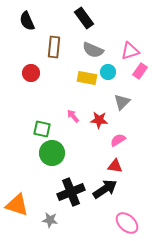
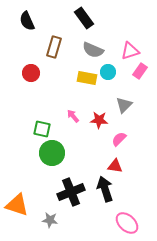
brown rectangle: rotated 10 degrees clockwise
gray triangle: moved 2 px right, 3 px down
pink semicircle: moved 1 px right, 1 px up; rotated 14 degrees counterclockwise
black arrow: rotated 75 degrees counterclockwise
